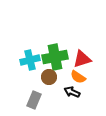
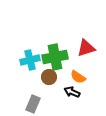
red triangle: moved 4 px right, 11 px up
gray rectangle: moved 1 px left, 4 px down
